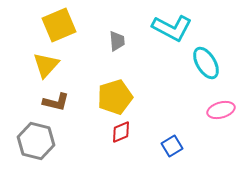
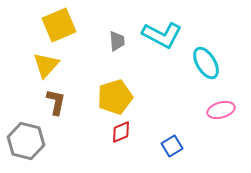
cyan L-shape: moved 10 px left, 7 px down
brown L-shape: rotated 92 degrees counterclockwise
gray hexagon: moved 10 px left
